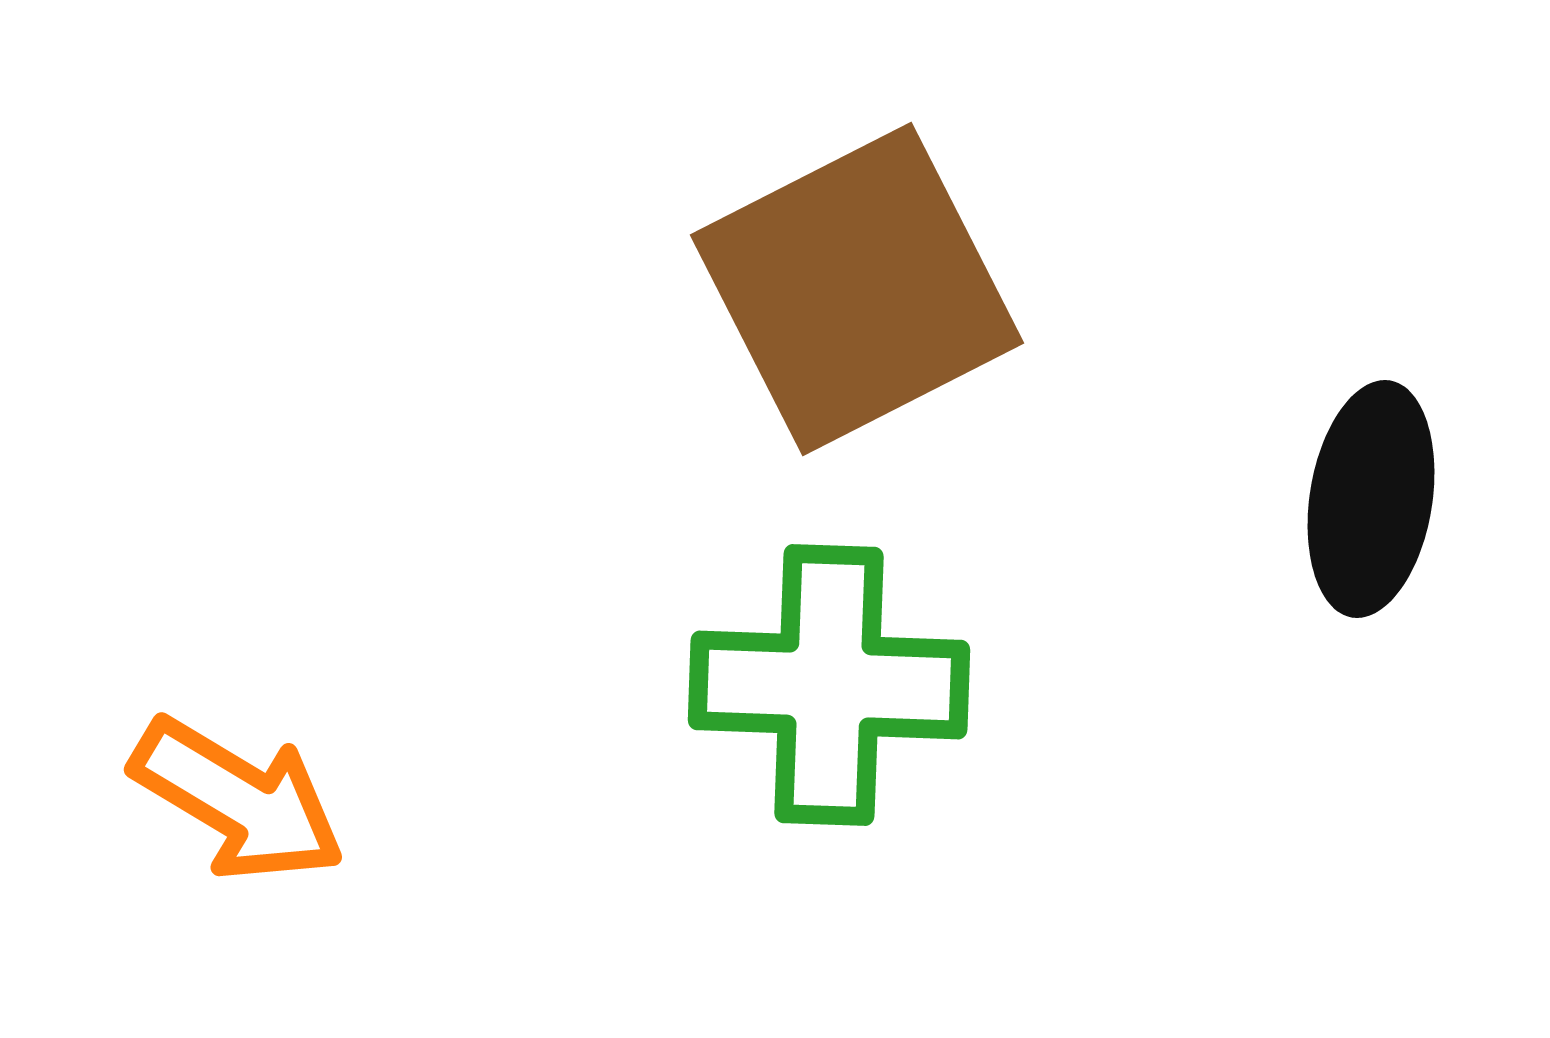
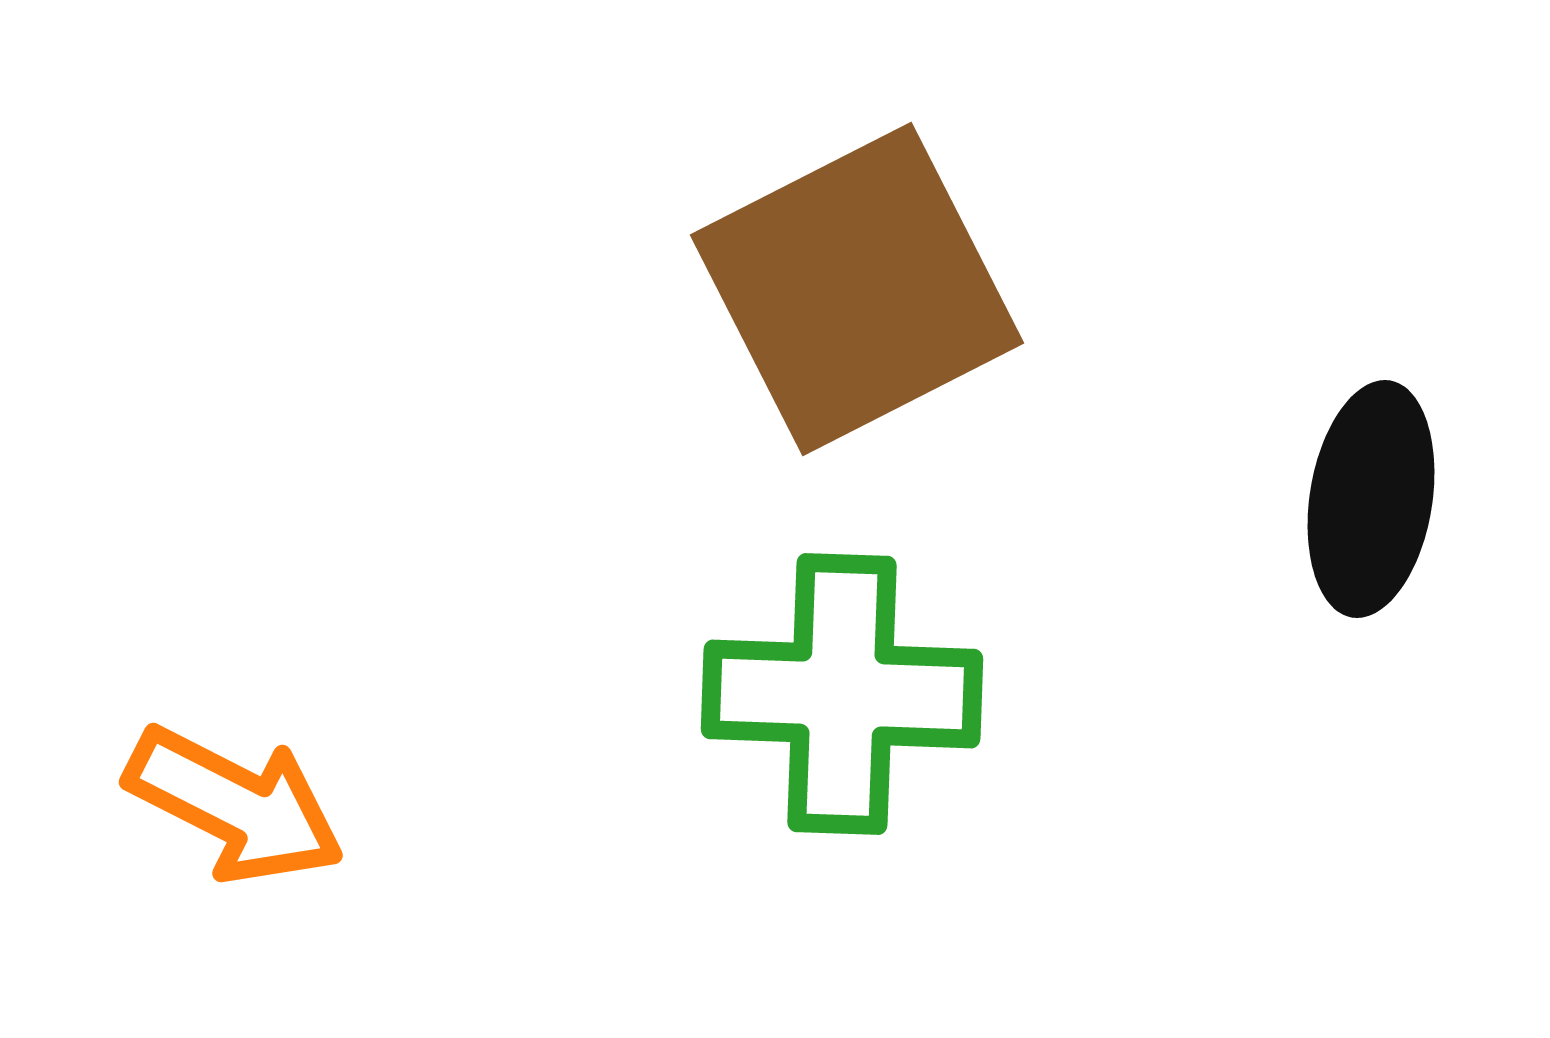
green cross: moved 13 px right, 9 px down
orange arrow: moved 3 px left, 5 px down; rotated 4 degrees counterclockwise
